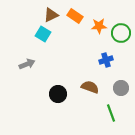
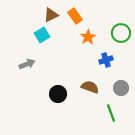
orange rectangle: rotated 21 degrees clockwise
orange star: moved 11 px left, 11 px down; rotated 28 degrees counterclockwise
cyan square: moved 1 px left, 1 px down; rotated 28 degrees clockwise
